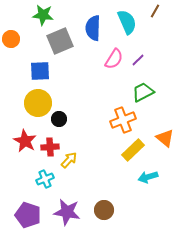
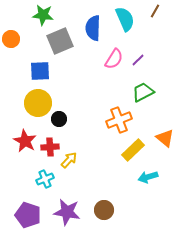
cyan semicircle: moved 2 px left, 3 px up
orange cross: moved 4 px left
